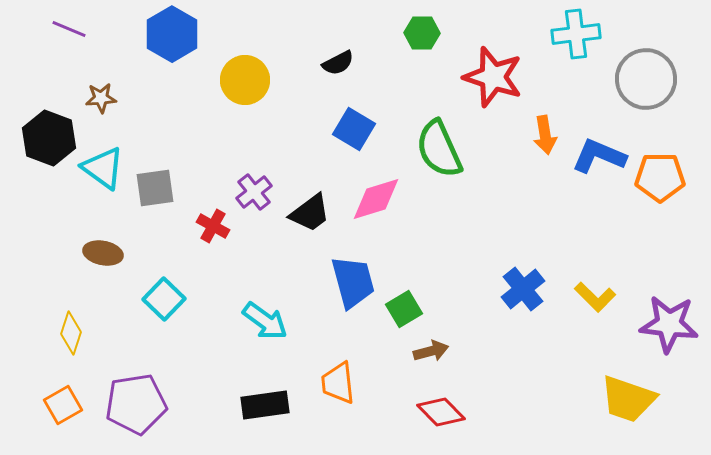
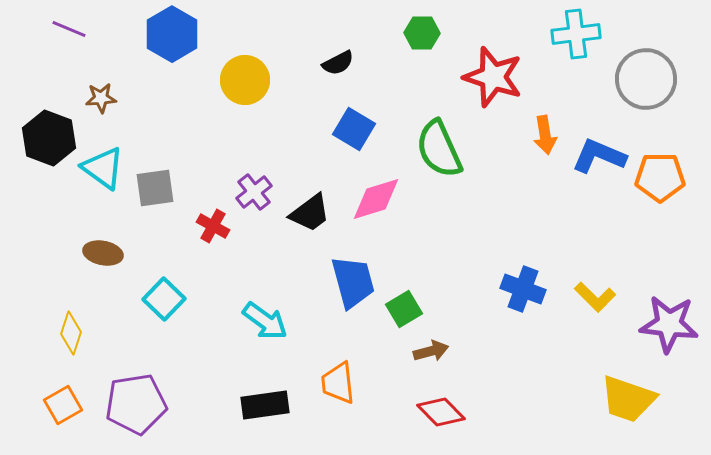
blue cross: rotated 30 degrees counterclockwise
